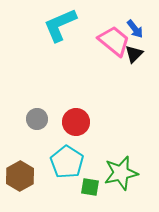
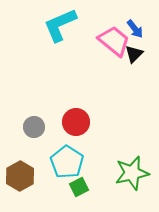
gray circle: moved 3 px left, 8 px down
green star: moved 11 px right
green square: moved 11 px left; rotated 36 degrees counterclockwise
